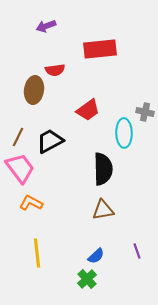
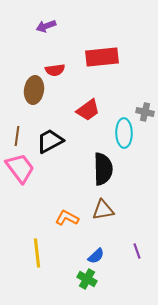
red rectangle: moved 2 px right, 8 px down
brown line: moved 1 px left, 1 px up; rotated 18 degrees counterclockwise
orange L-shape: moved 36 px right, 15 px down
green cross: rotated 18 degrees counterclockwise
